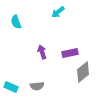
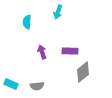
cyan arrow: rotated 32 degrees counterclockwise
cyan semicircle: moved 11 px right; rotated 24 degrees clockwise
purple rectangle: moved 2 px up; rotated 14 degrees clockwise
cyan rectangle: moved 3 px up
